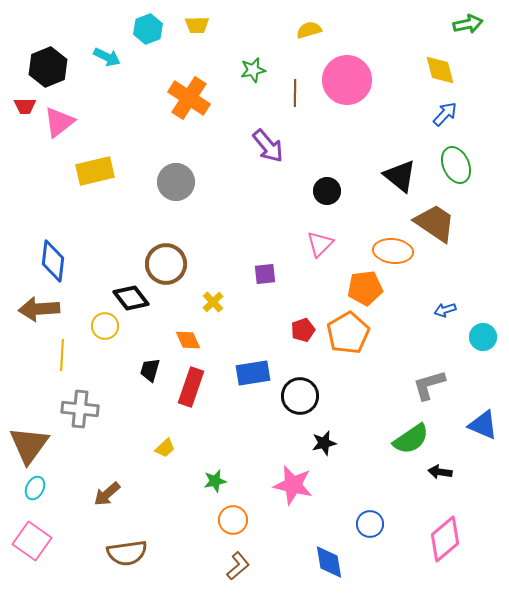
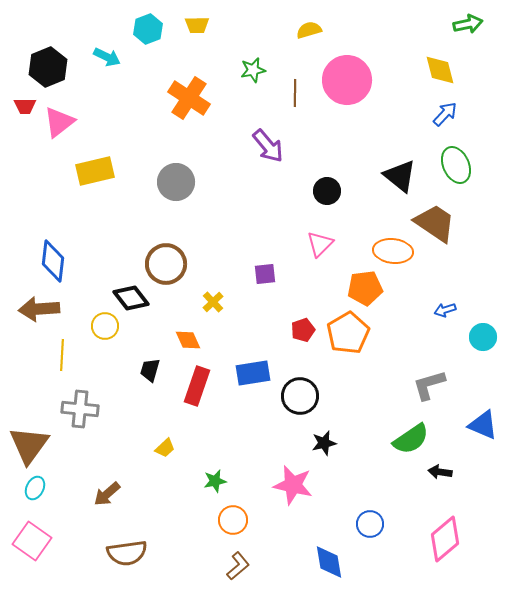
red rectangle at (191, 387): moved 6 px right, 1 px up
